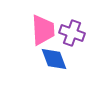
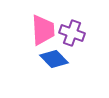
blue diamond: rotated 24 degrees counterclockwise
